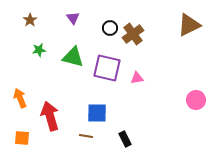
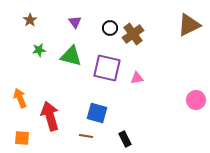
purple triangle: moved 2 px right, 4 px down
green triangle: moved 2 px left, 1 px up
blue square: rotated 15 degrees clockwise
